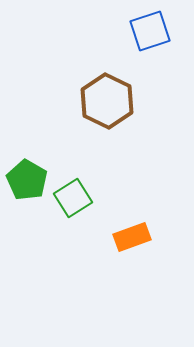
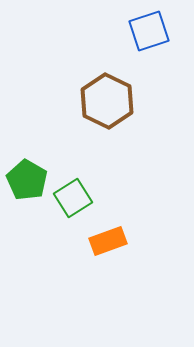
blue square: moved 1 px left
orange rectangle: moved 24 px left, 4 px down
